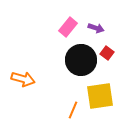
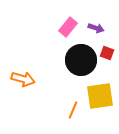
red square: rotated 16 degrees counterclockwise
